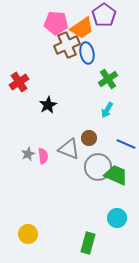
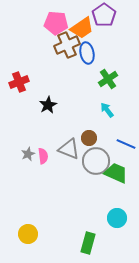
red cross: rotated 12 degrees clockwise
cyan arrow: rotated 112 degrees clockwise
gray circle: moved 2 px left, 6 px up
green trapezoid: moved 2 px up
